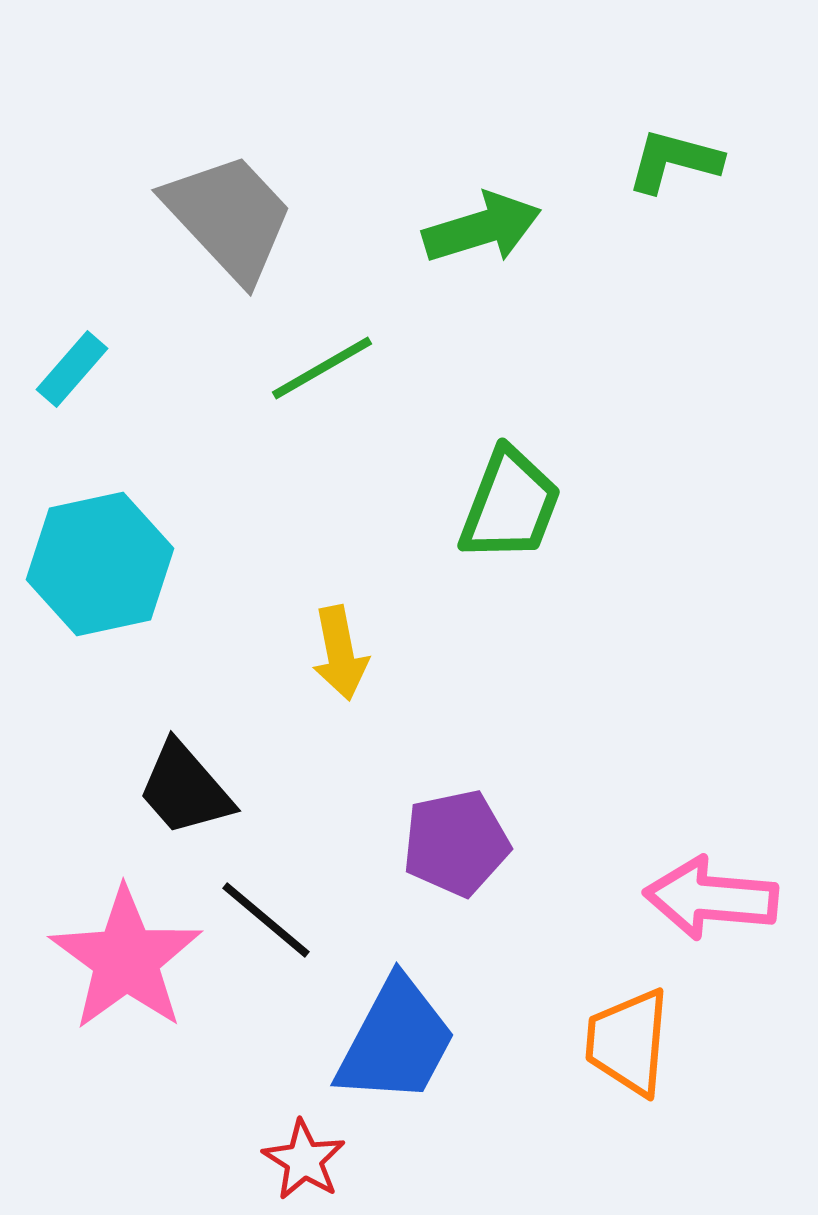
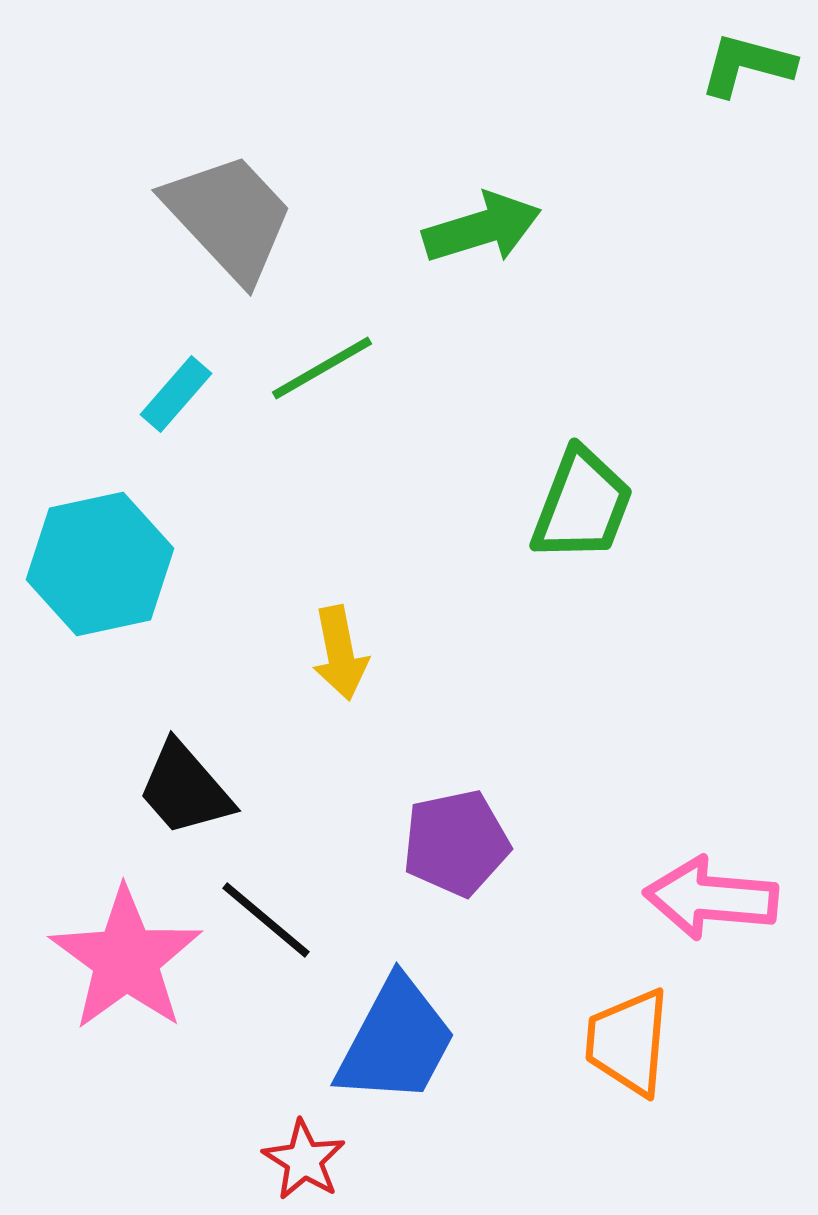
green L-shape: moved 73 px right, 96 px up
cyan rectangle: moved 104 px right, 25 px down
green trapezoid: moved 72 px right
